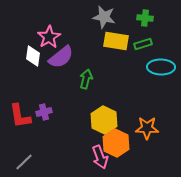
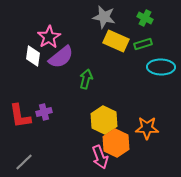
green cross: rotated 21 degrees clockwise
yellow rectangle: rotated 15 degrees clockwise
